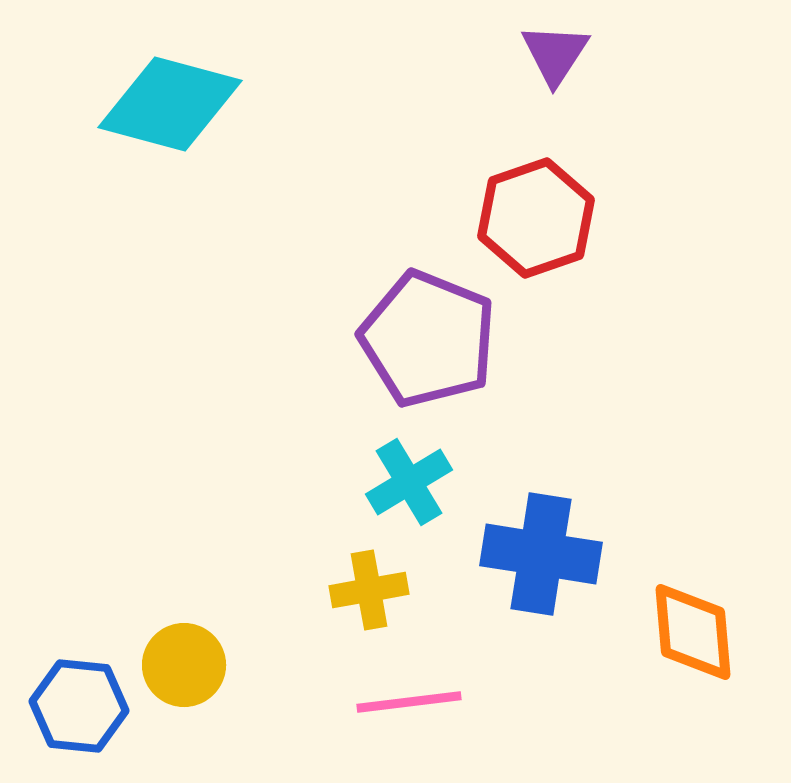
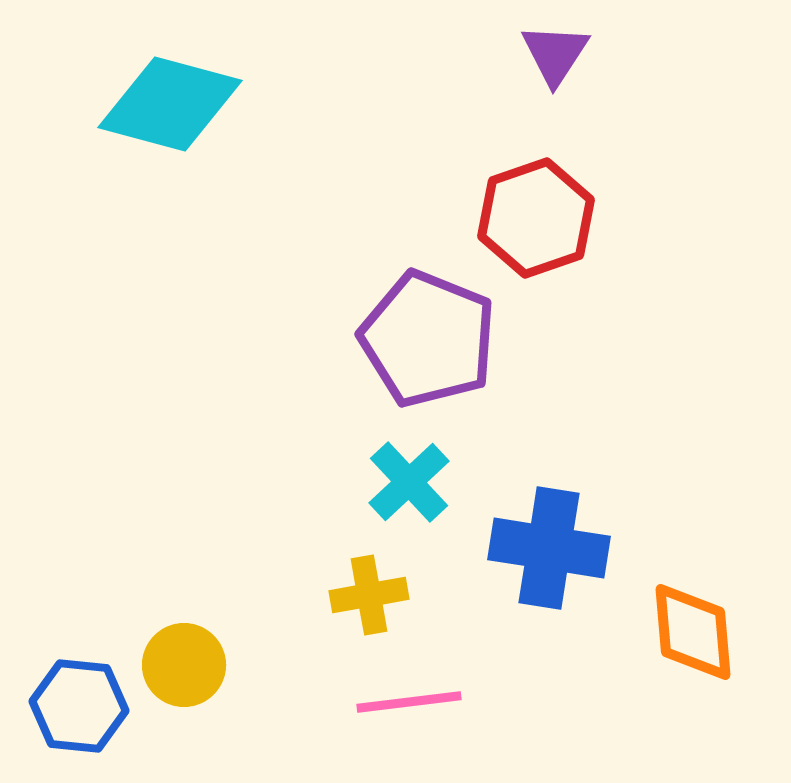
cyan cross: rotated 12 degrees counterclockwise
blue cross: moved 8 px right, 6 px up
yellow cross: moved 5 px down
